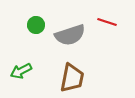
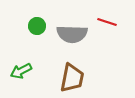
green circle: moved 1 px right, 1 px down
gray semicircle: moved 2 px right, 1 px up; rotated 20 degrees clockwise
